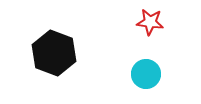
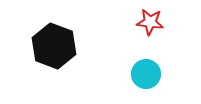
black hexagon: moved 7 px up
